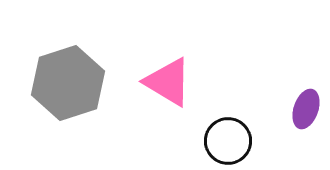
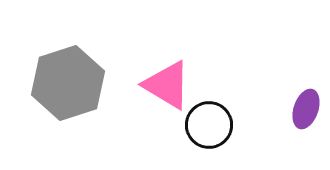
pink triangle: moved 1 px left, 3 px down
black circle: moved 19 px left, 16 px up
